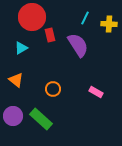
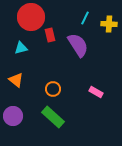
red circle: moved 1 px left
cyan triangle: rotated 16 degrees clockwise
green rectangle: moved 12 px right, 2 px up
